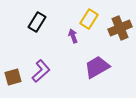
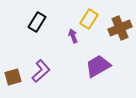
purple trapezoid: moved 1 px right, 1 px up
